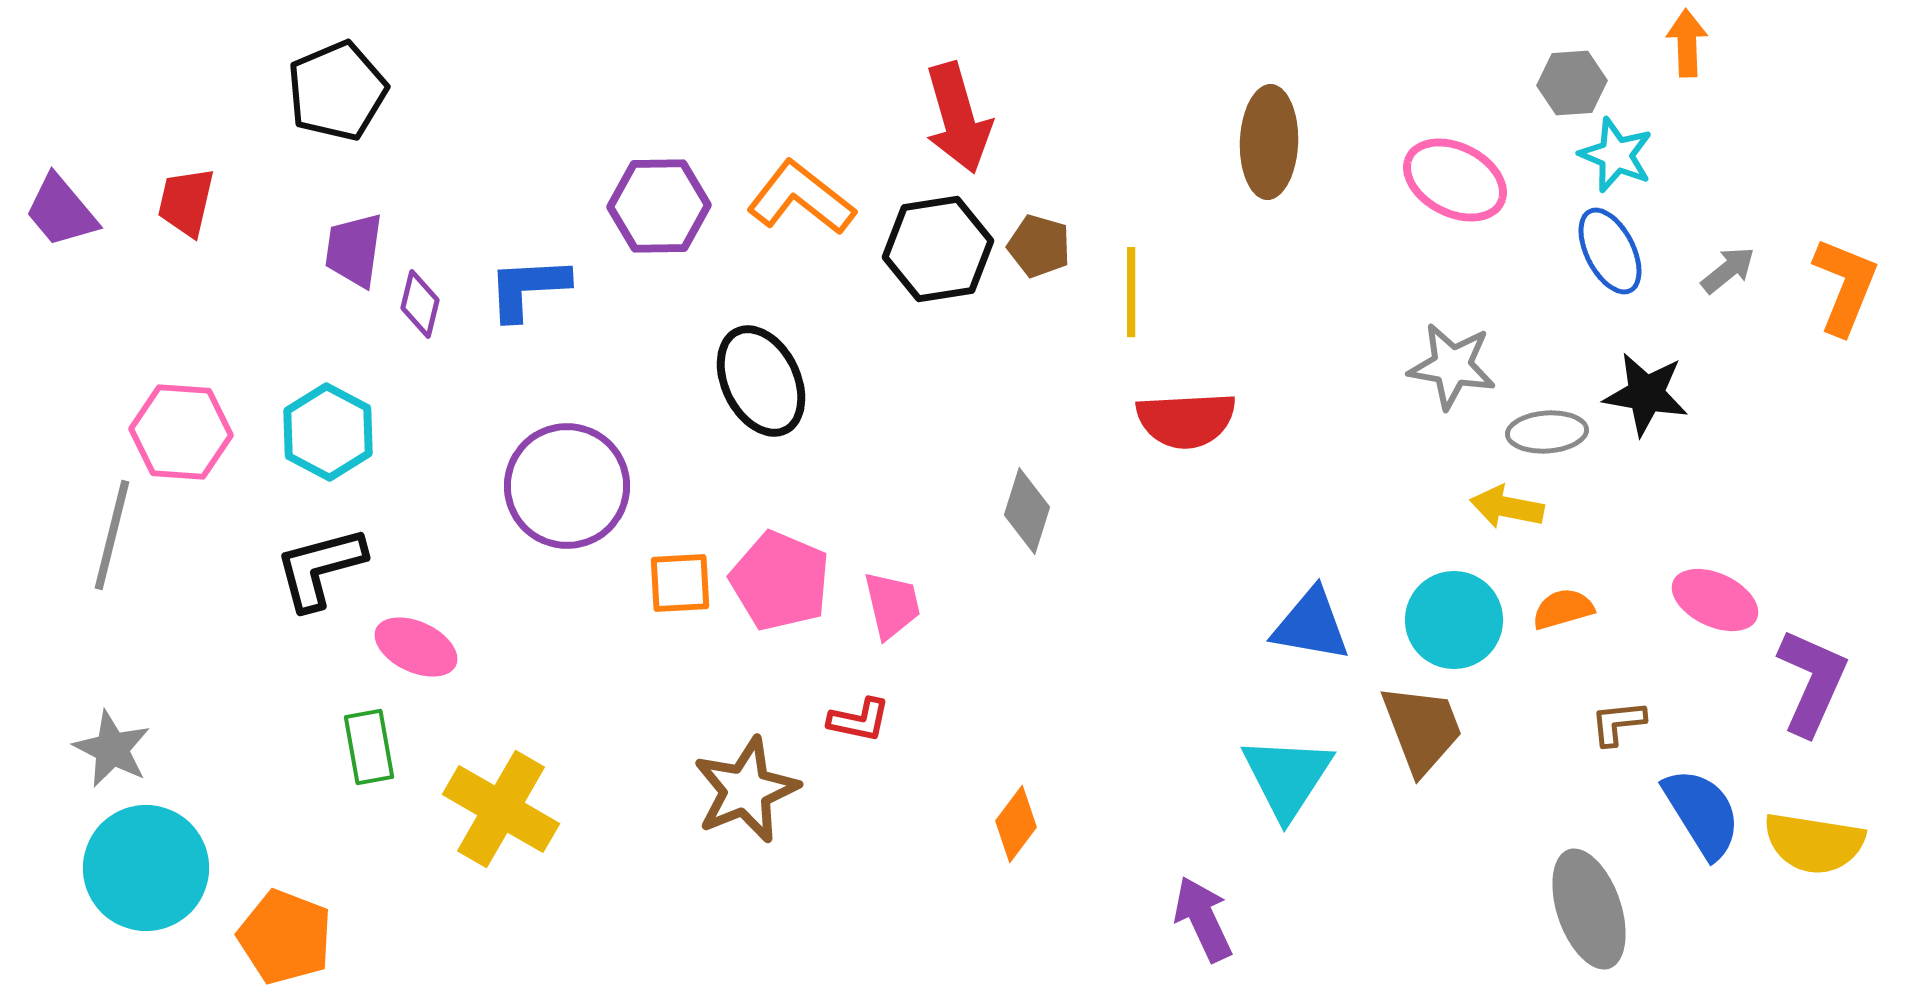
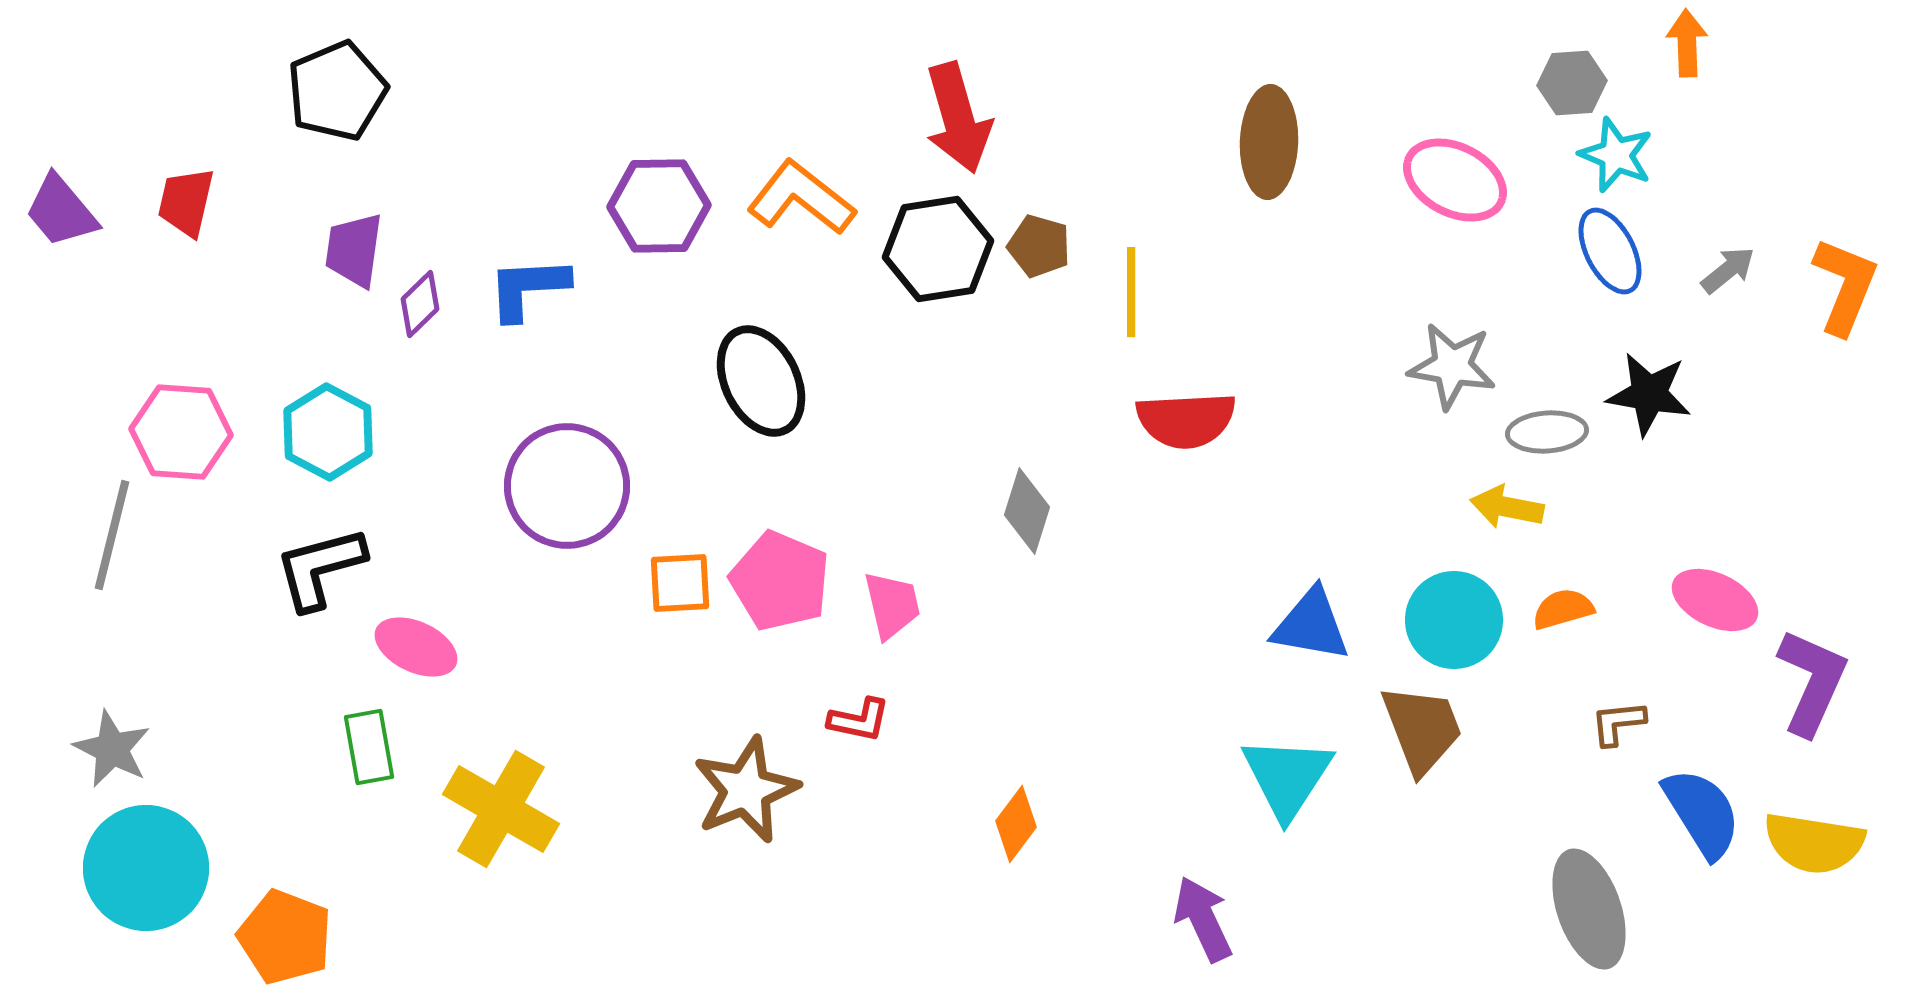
purple diamond at (420, 304): rotated 32 degrees clockwise
black star at (1646, 394): moved 3 px right
